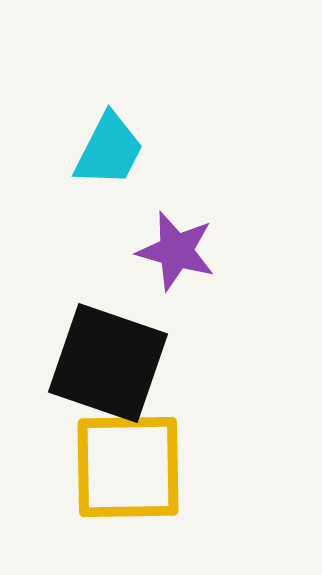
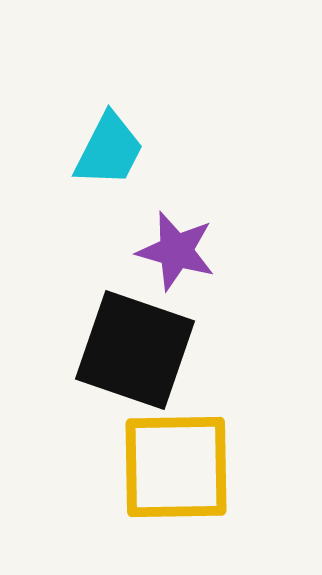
black square: moved 27 px right, 13 px up
yellow square: moved 48 px right
